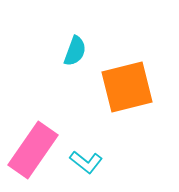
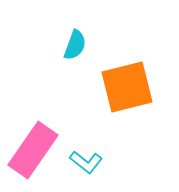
cyan semicircle: moved 6 px up
